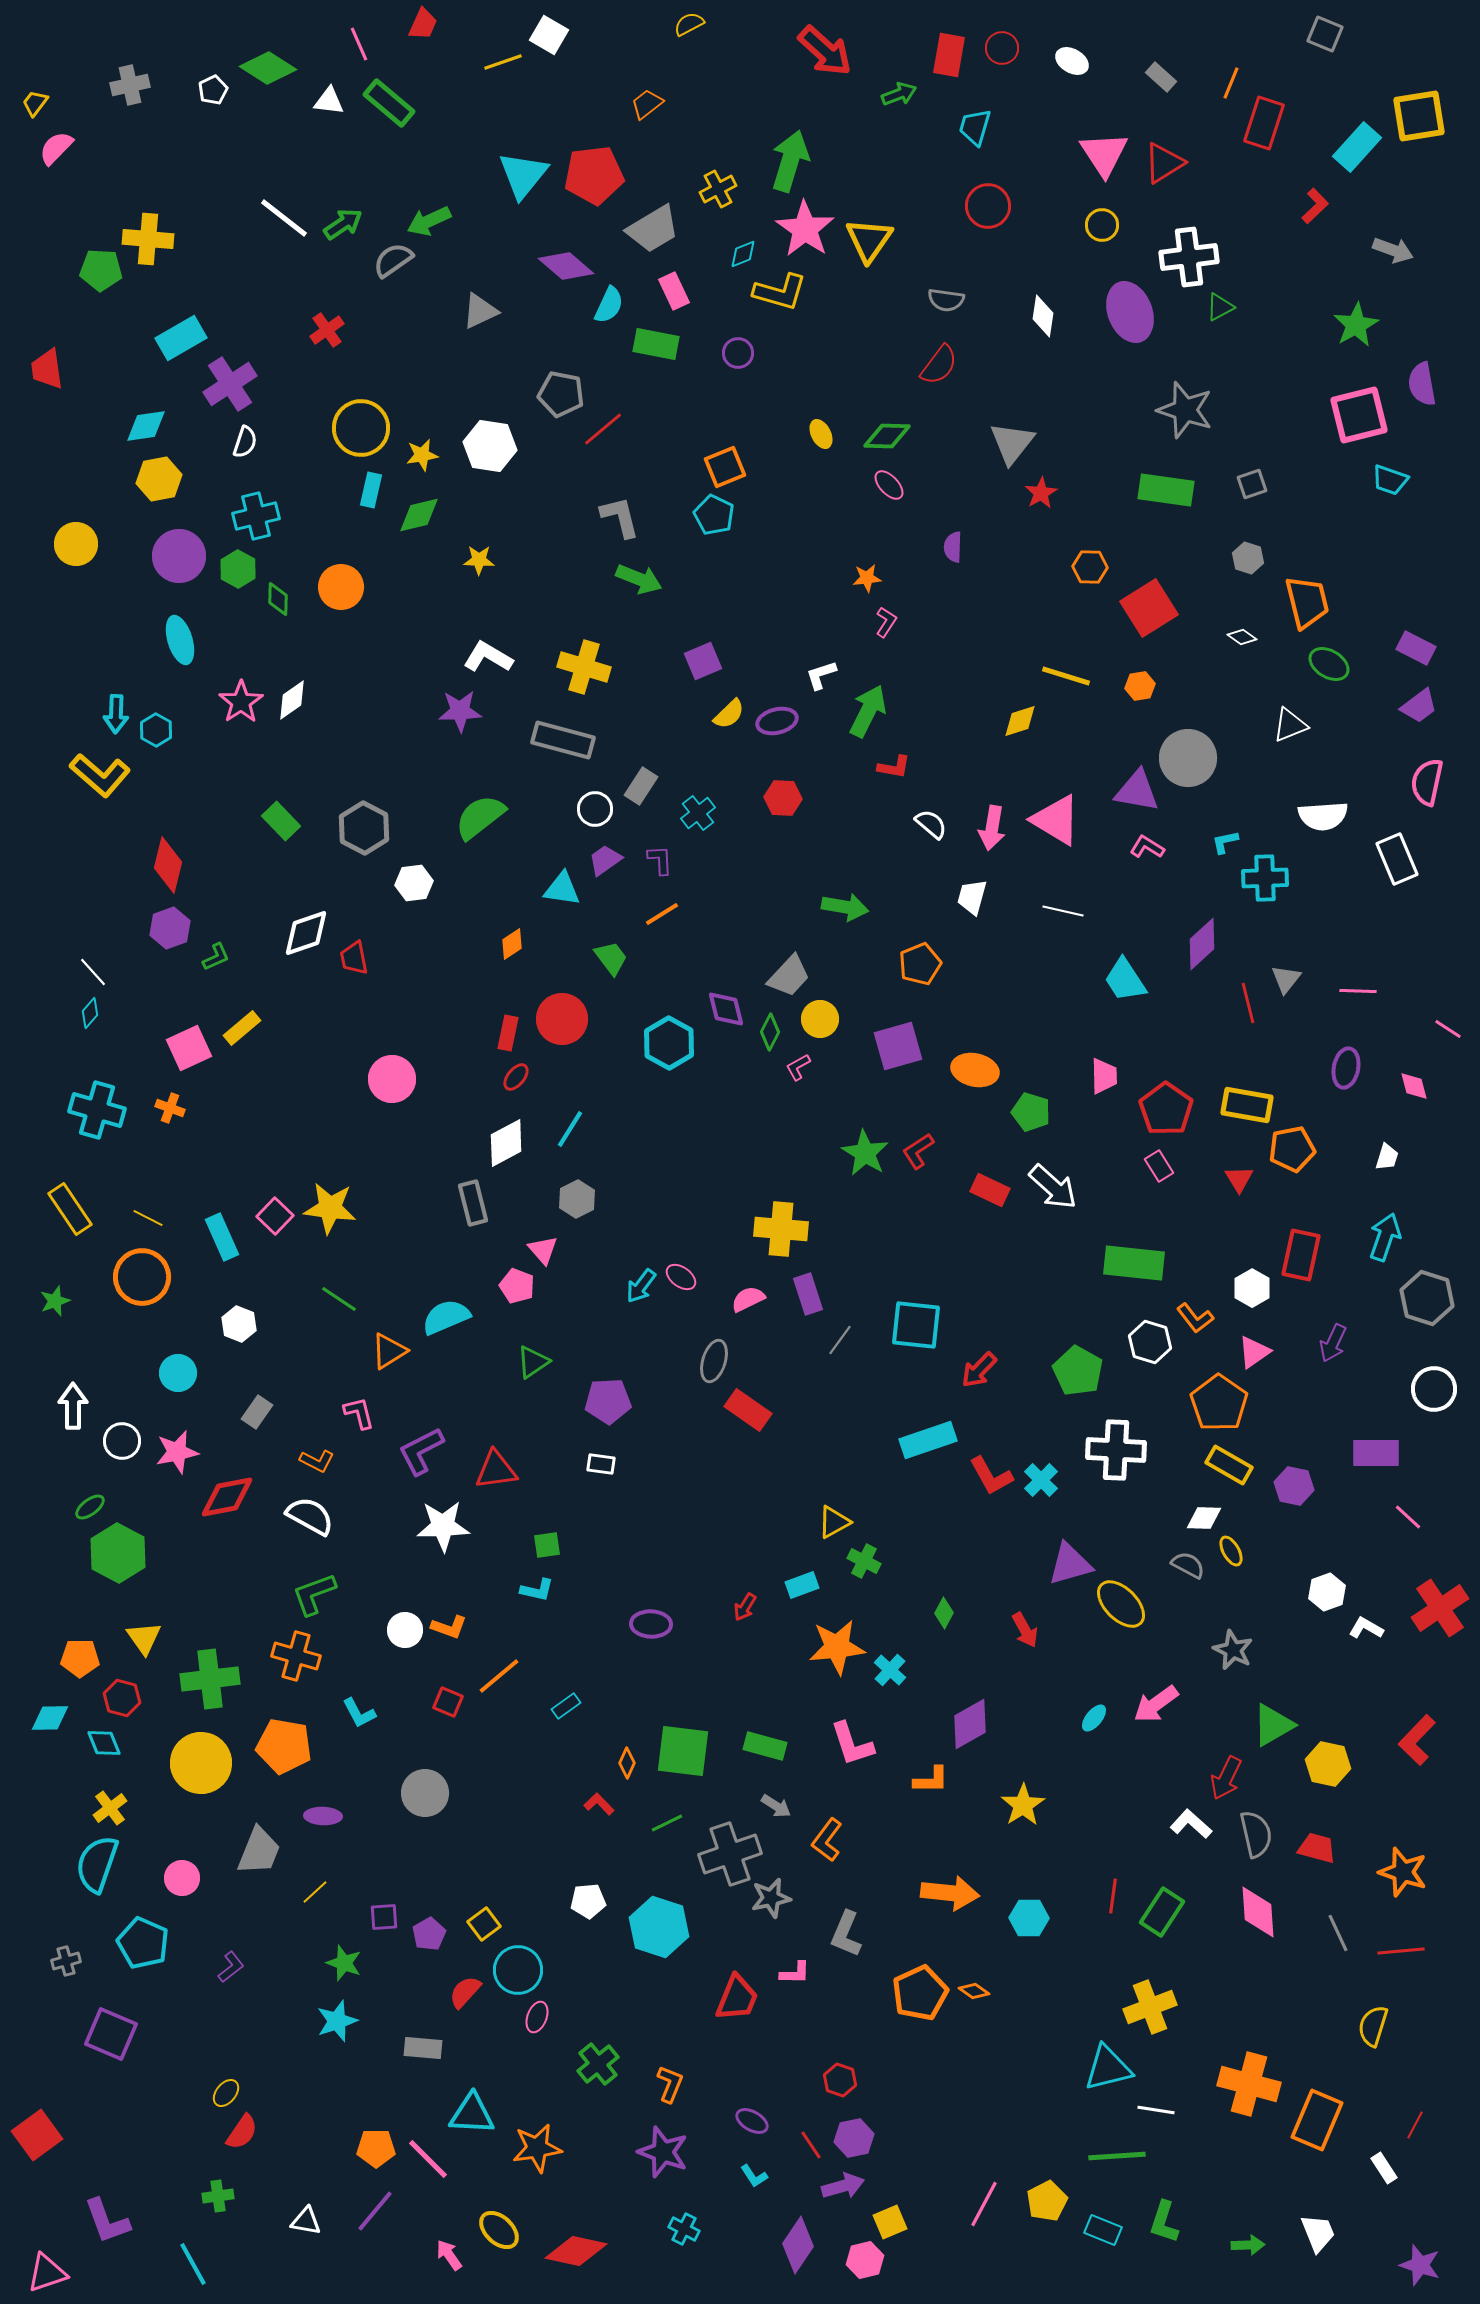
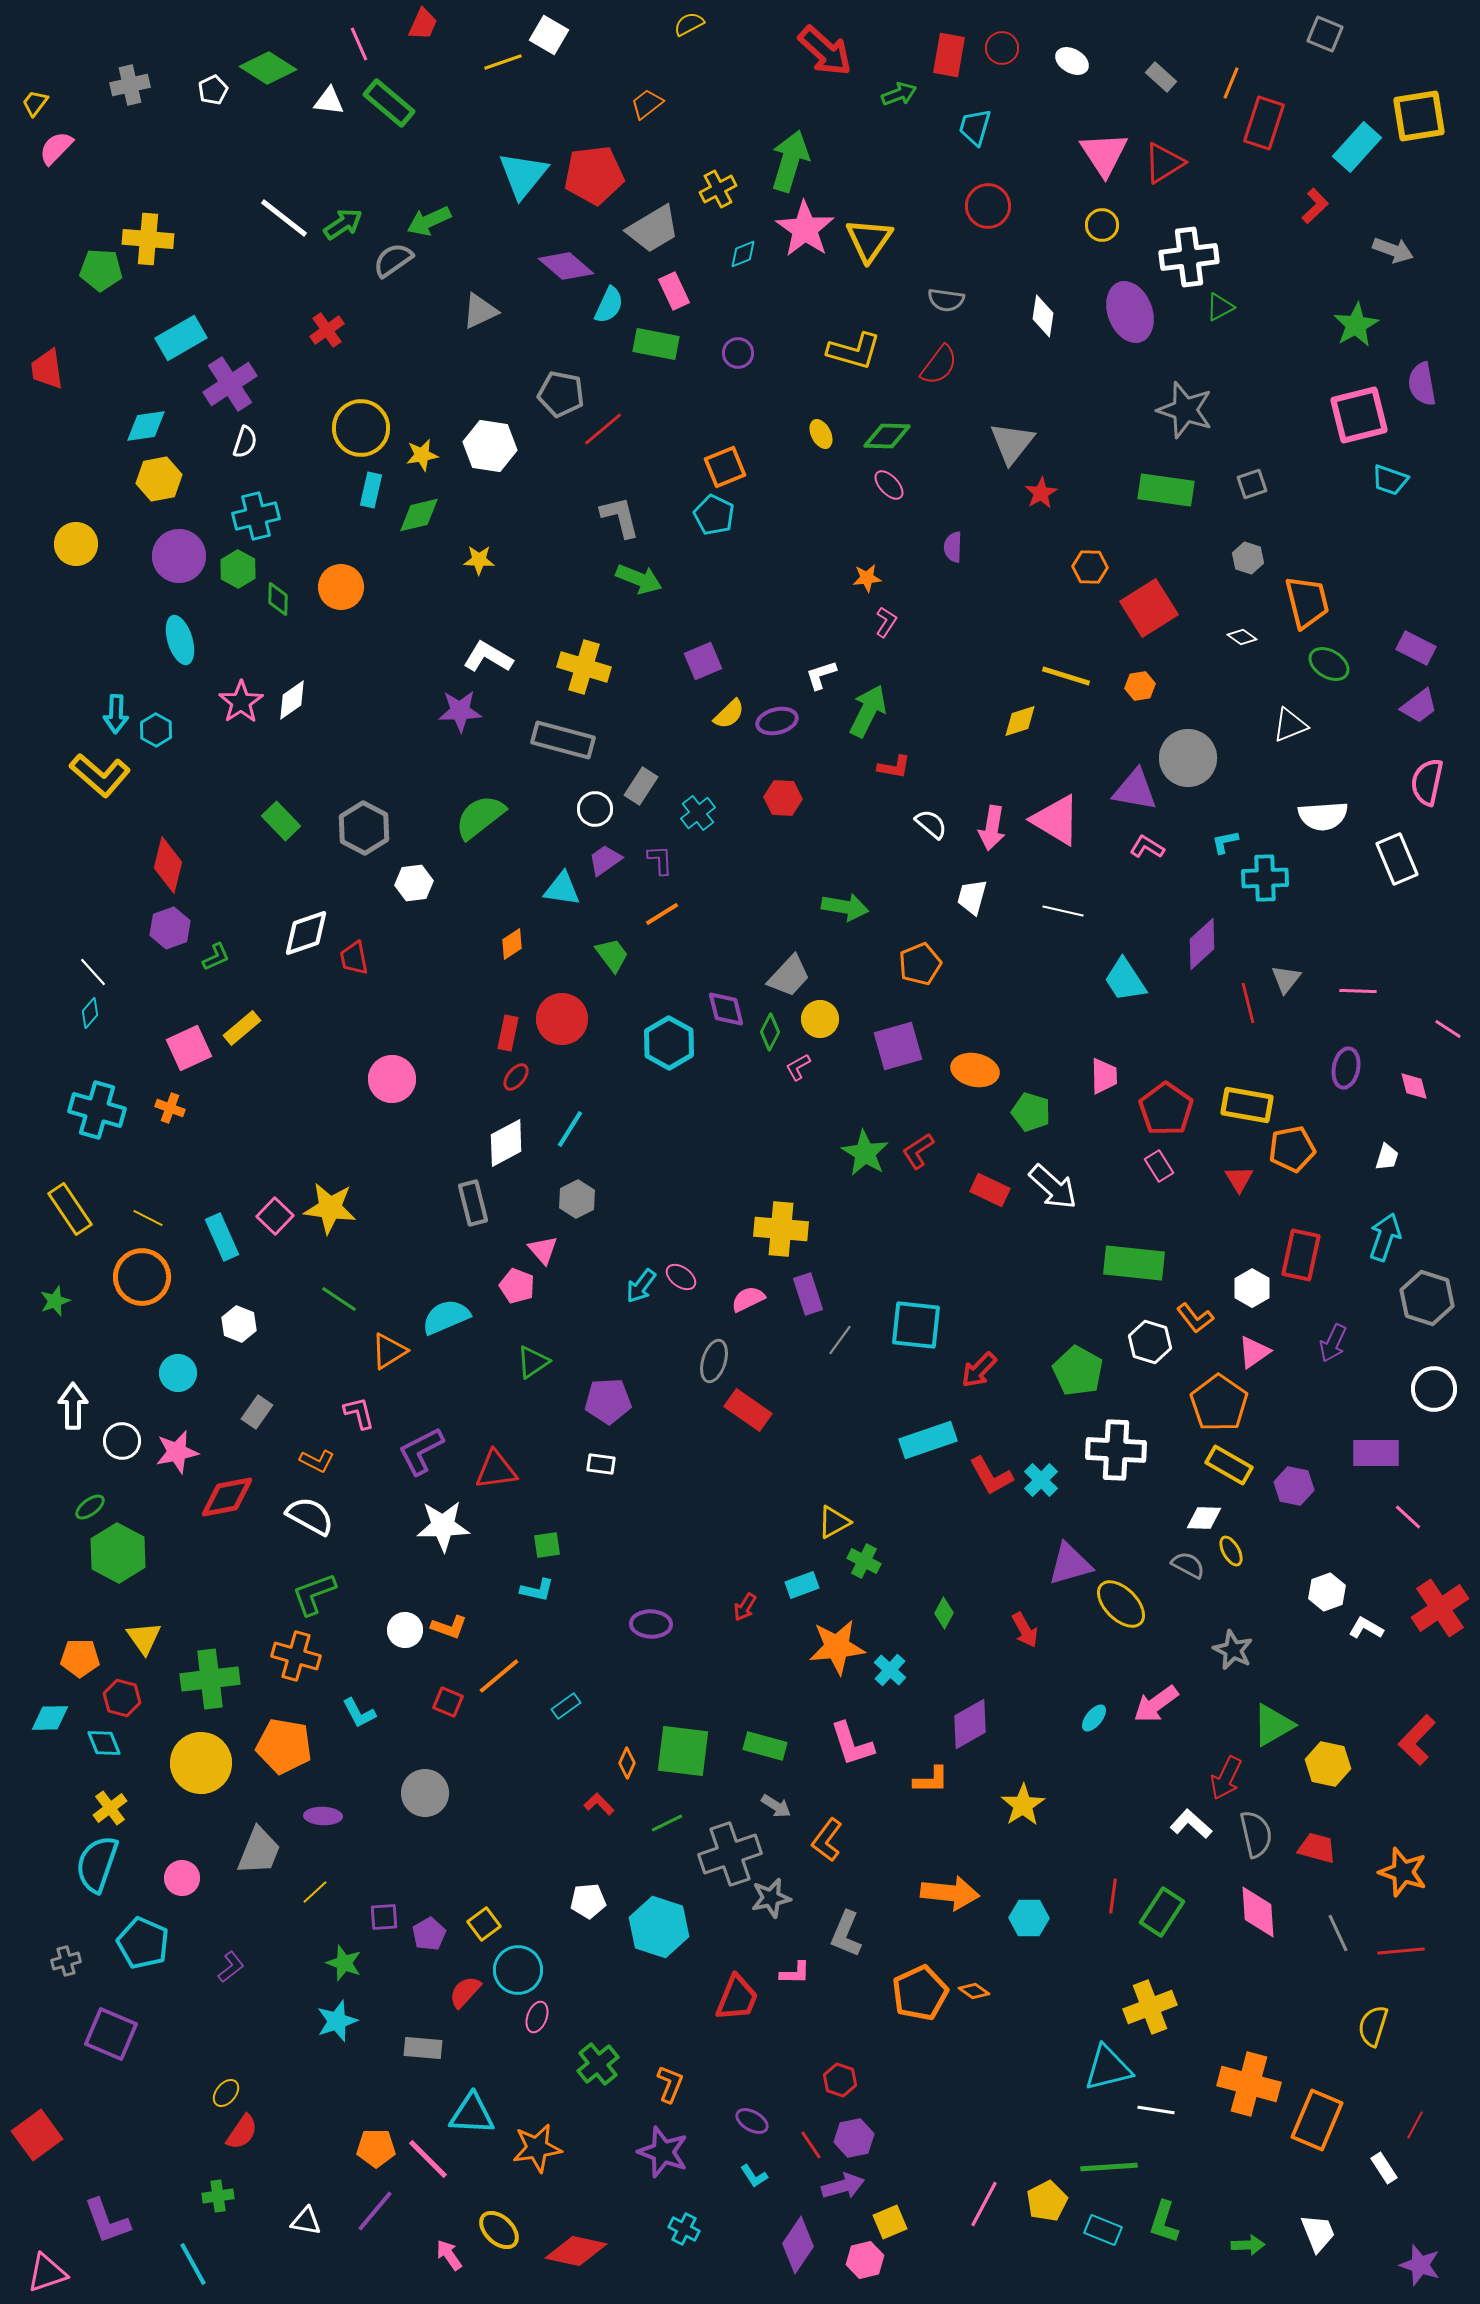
yellow L-shape at (780, 292): moved 74 px right, 59 px down
purple triangle at (1137, 791): moved 2 px left, 1 px up
green trapezoid at (611, 958): moved 1 px right, 3 px up
green line at (1117, 2156): moved 8 px left, 11 px down
